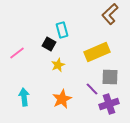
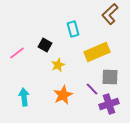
cyan rectangle: moved 11 px right, 1 px up
black square: moved 4 px left, 1 px down
orange star: moved 1 px right, 4 px up
